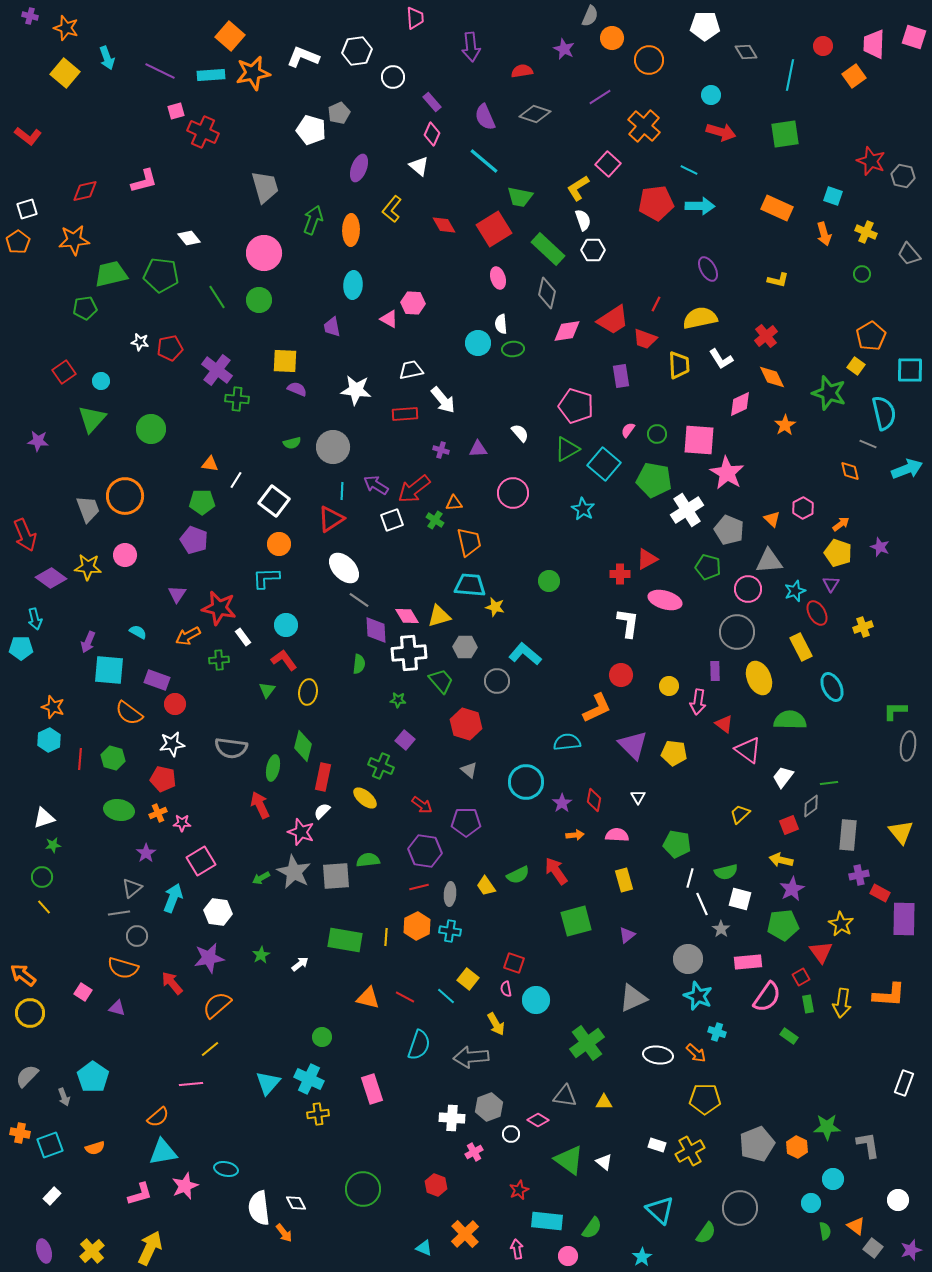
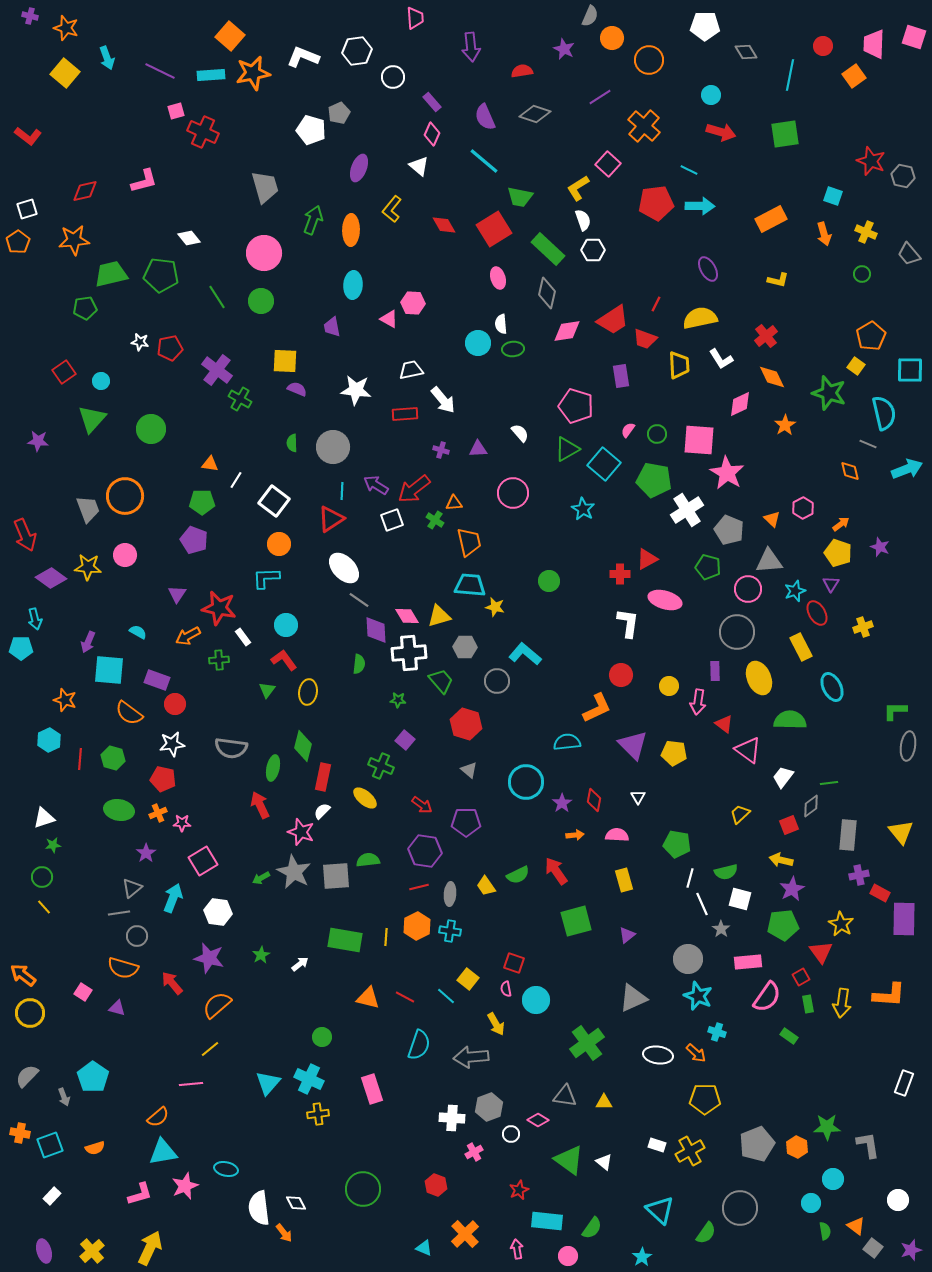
orange rectangle at (777, 208): moved 6 px left, 11 px down; rotated 52 degrees counterclockwise
green circle at (259, 300): moved 2 px right, 1 px down
green cross at (237, 399): moved 3 px right; rotated 25 degrees clockwise
green semicircle at (292, 443): rotated 102 degrees clockwise
orange star at (53, 707): moved 12 px right, 7 px up
pink square at (201, 861): moved 2 px right
purple star at (209, 958): rotated 24 degrees clockwise
